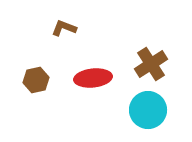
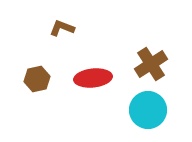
brown L-shape: moved 2 px left
brown hexagon: moved 1 px right, 1 px up
